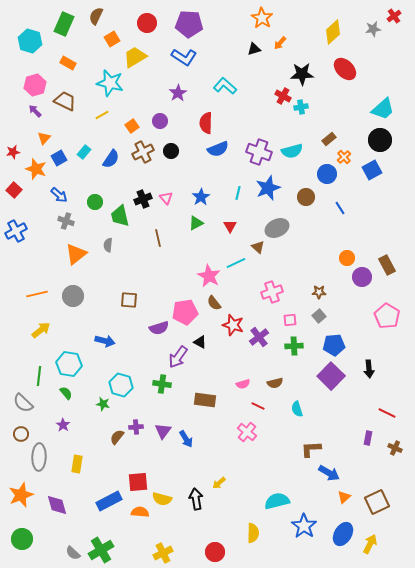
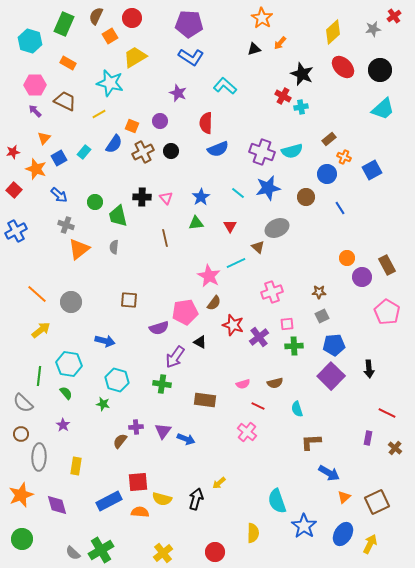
red circle at (147, 23): moved 15 px left, 5 px up
orange square at (112, 39): moved 2 px left, 3 px up
blue L-shape at (184, 57): moved 7 px right
red ellipse at (345, 69): moved 2 px left, 2 px up
black star at (302, 74): rotated 25 degrees clockwise
pink hexagon at (35, 85): rotated 15 degrees clockwise
purple star at (178, 93): rotated 18 degrees counterclockwise
yellow line at (102, 115): moved 3 px left, 1 px up
orange square at (132, 126): rotated 32 degrees counterclockwise
black circle at (380, 140): moved 70 px up
purple cross at (259, 152): moved 3 px right
orange cross at (344, 157): rotated 24 degrees counterclockwise
blue semicircle at (111, 159): moved 3 px right, 15 px up
blue star at (268, 188): rotated 10 degrees clockwise
cyan line at (238, 193): rotated 64 degrees counterclockwise
black cross at (143, 199): moved 1 px left, 2 px up; rotated 24 degrees clockwise
green trapezoid at (120, 216): moved 2 px left
gray cross at (66, 221): moved 4 px down
green triangle at (196, 223): rotated 21 degrees clockwise
brown line at (158, 238): moved 7 px right
gray semicircle at (108, 245): moved 6 px right, 2 px down
orange triangle at (76, 254): moved 3 px right, 5 px up
orange line at (37, 294): rotated 55 degrees clockwise
gray circle at (73, 296): moved 2 px left, 6 px down
brown semicircle at (214, 303): rotated 105 degrees counterclockwise
gray square at (319, 316): moved 3 px right; rotated 16 degrees clockwise
pink pentagon at (387, 316): moved 4 px up
pink square at (290, 320): moved 3 px left, 4 px down
purple arrow at (178, 357): moved 3 px left
cyan hexagon at (121, 385): moved 4 px left, 5 px up
brown semicircle at (117, 437): moved 3 px right, 4 px down
blue arrow at (186, 439): rotated 36 degrees counterclockwise
brown cross at (395, 448): rotated 16 degrees clockwise
brown L-shape at (311, 449): moved 7 px up
yellow rectangle at (77, 464): moved 1 px left, 2 px down
black arrow at (196, 499): rotated 25 degrees clockwise
cyan semicircle at (277, 501): rotated 95 degrees counterclockwise
yellow cross at (163, 553): rotated 12 degrees counterclockwise
